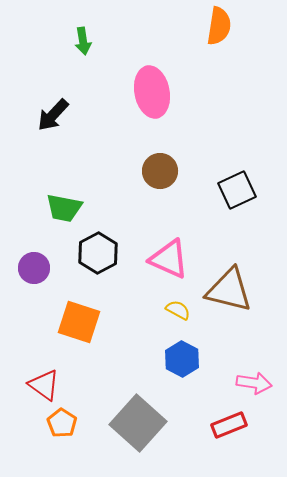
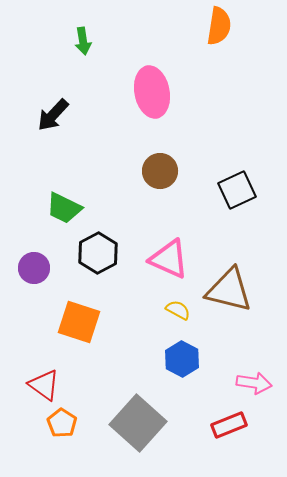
green trapezoid: rotated 15 degrees clockwise
